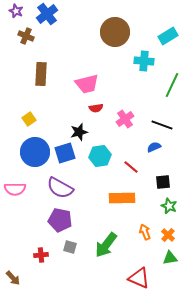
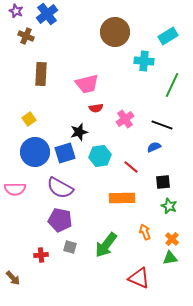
orange cross: moved 4 px right, 4 px down
